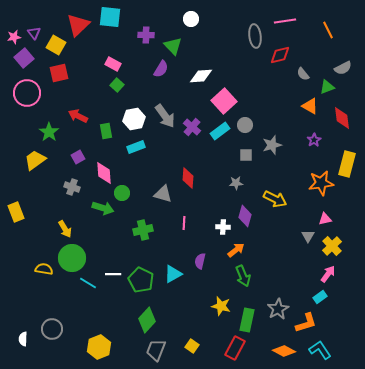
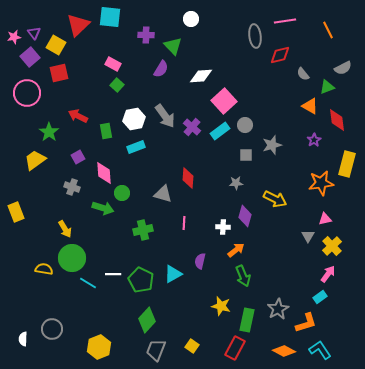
purple square at (24, 58): moved 6 px right, 1 px up
red diamond at (342, 118): moved 5 px left, 2 px down
